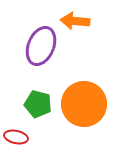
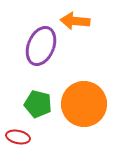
red ellipse: moved 2 px right
